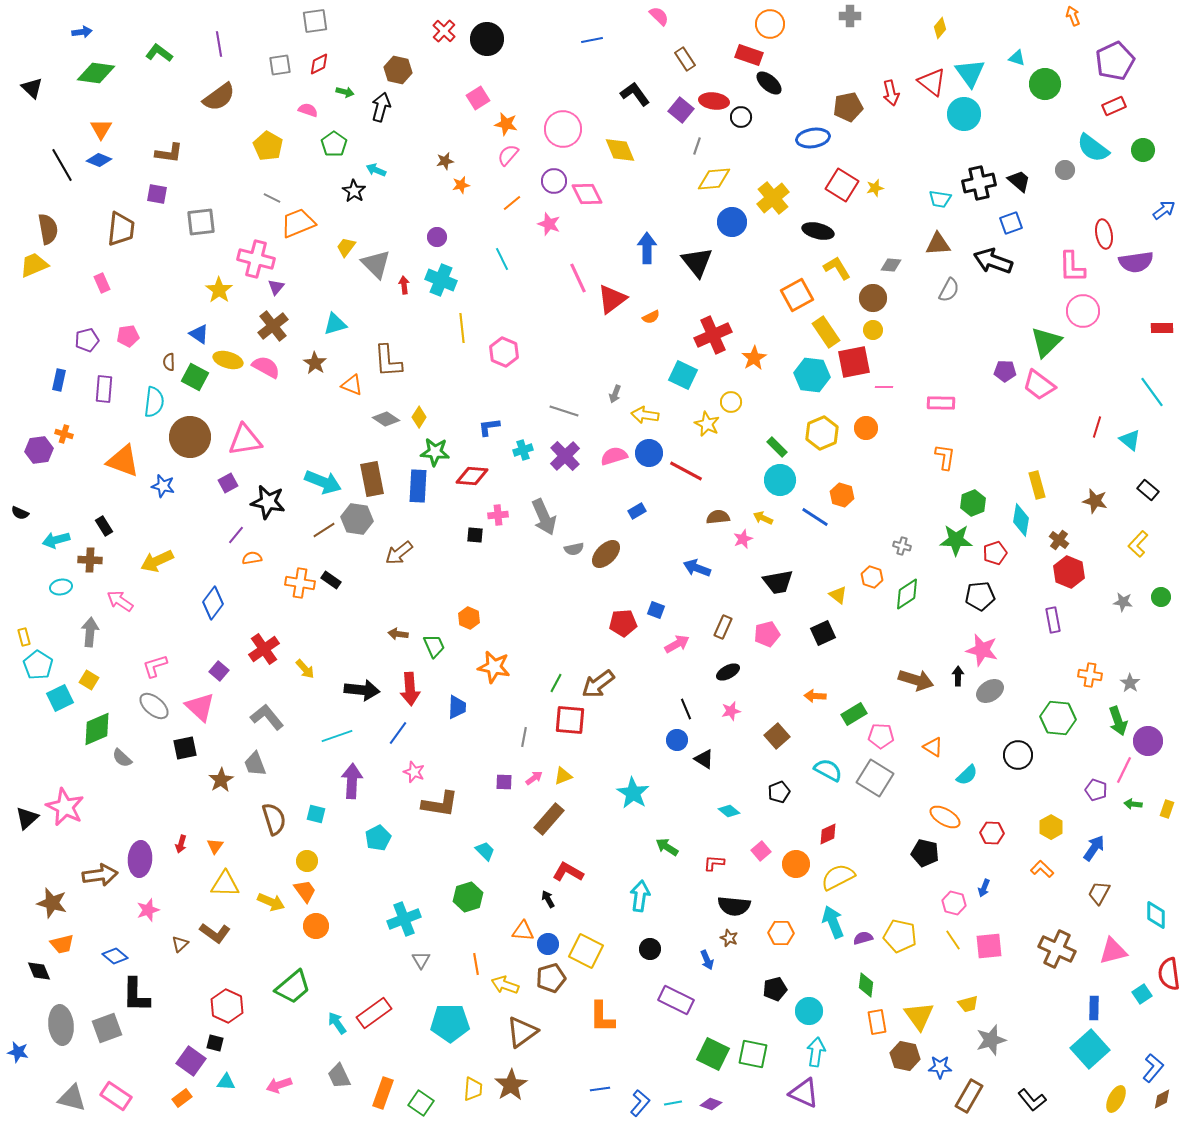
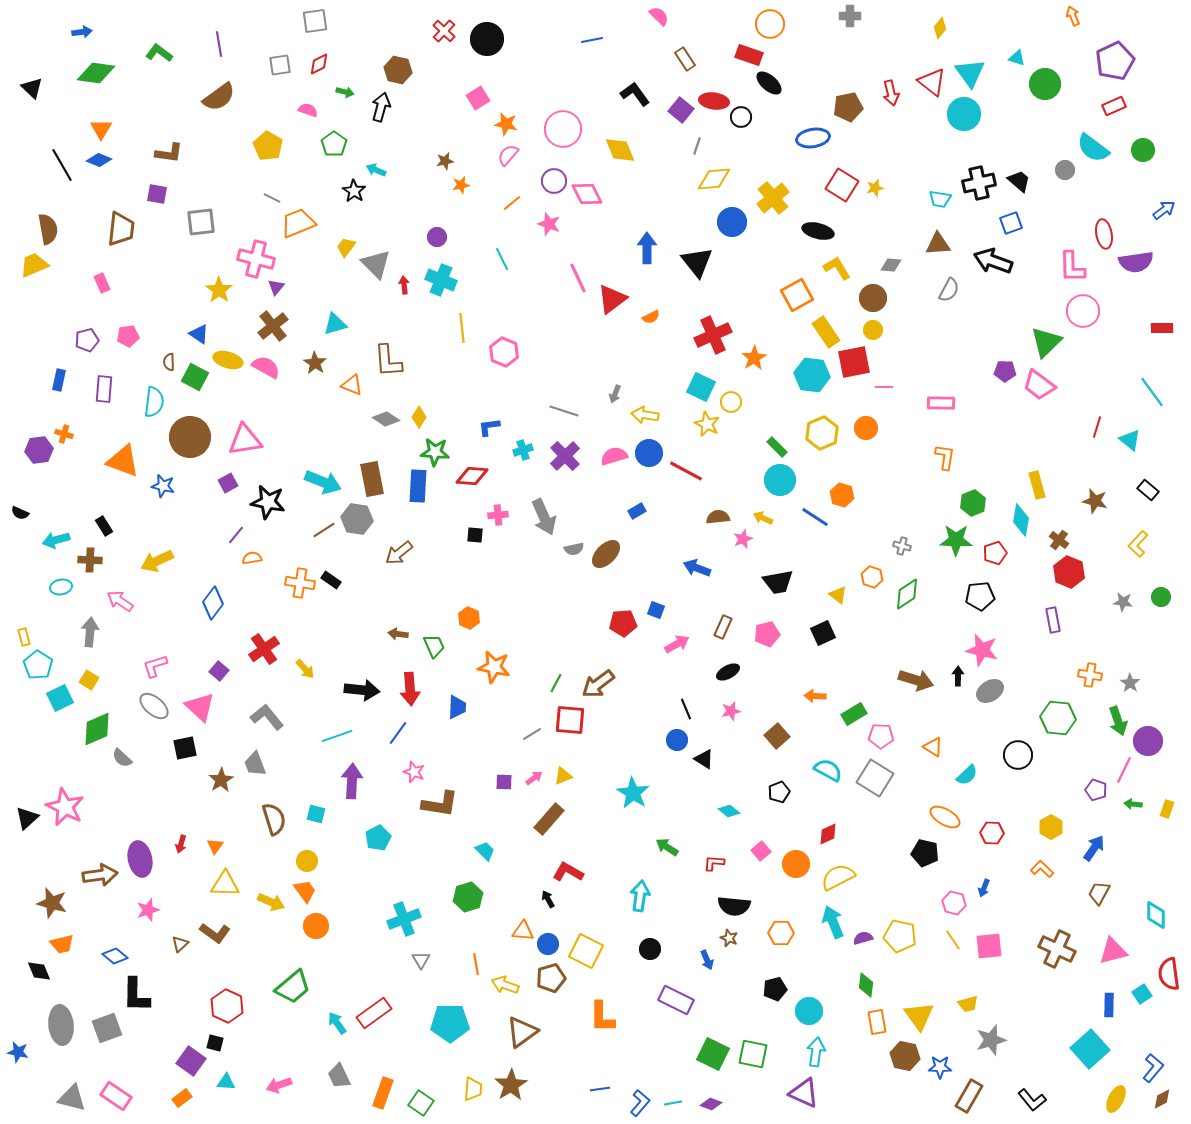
cyan square at (683, 375): moved 18 px right, 12 px down
gray line at (524, 737): moved 8 px right, 3 px up; rotated 48 degrees clockwise
purple ellipse at (140, 859): rotated 16 degrees counterclockwise
blue rectangle at (1094, 1008): moved 15 px right, 3 px up
